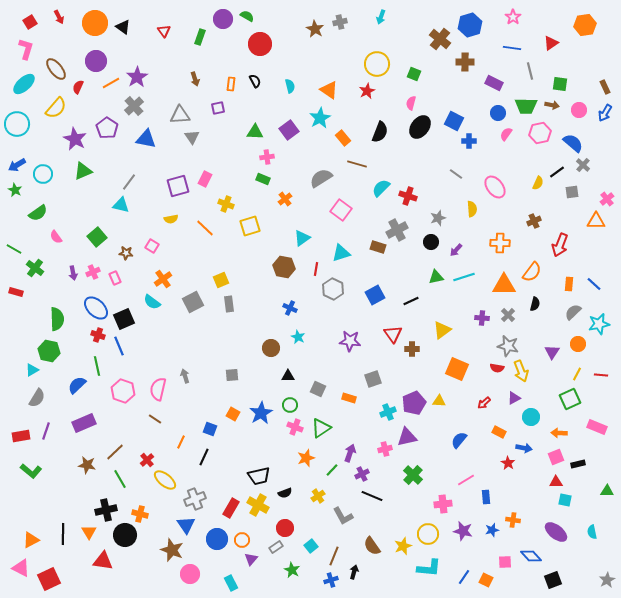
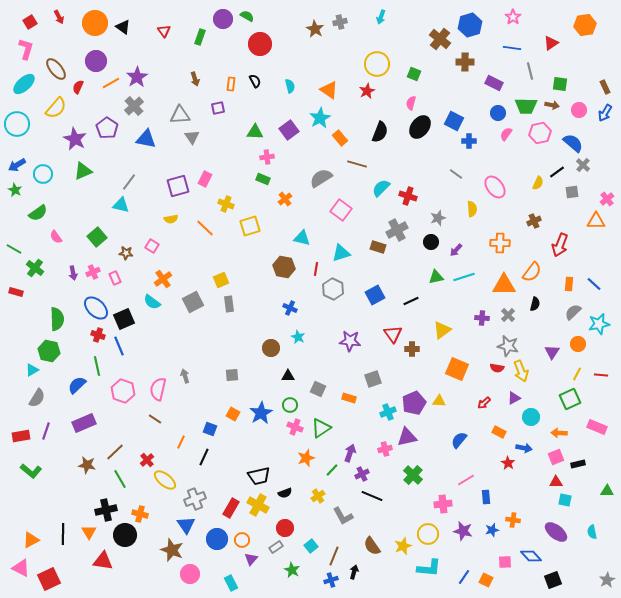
orange rectangle at (343, 138): moved 3 px left
cyan triangle at (302, 238): rotated 48 degrees clockwise
